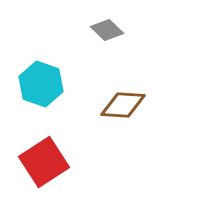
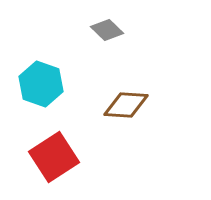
brown diamond: moved 3 px right
red square: moved 10 px right, 5 px up
